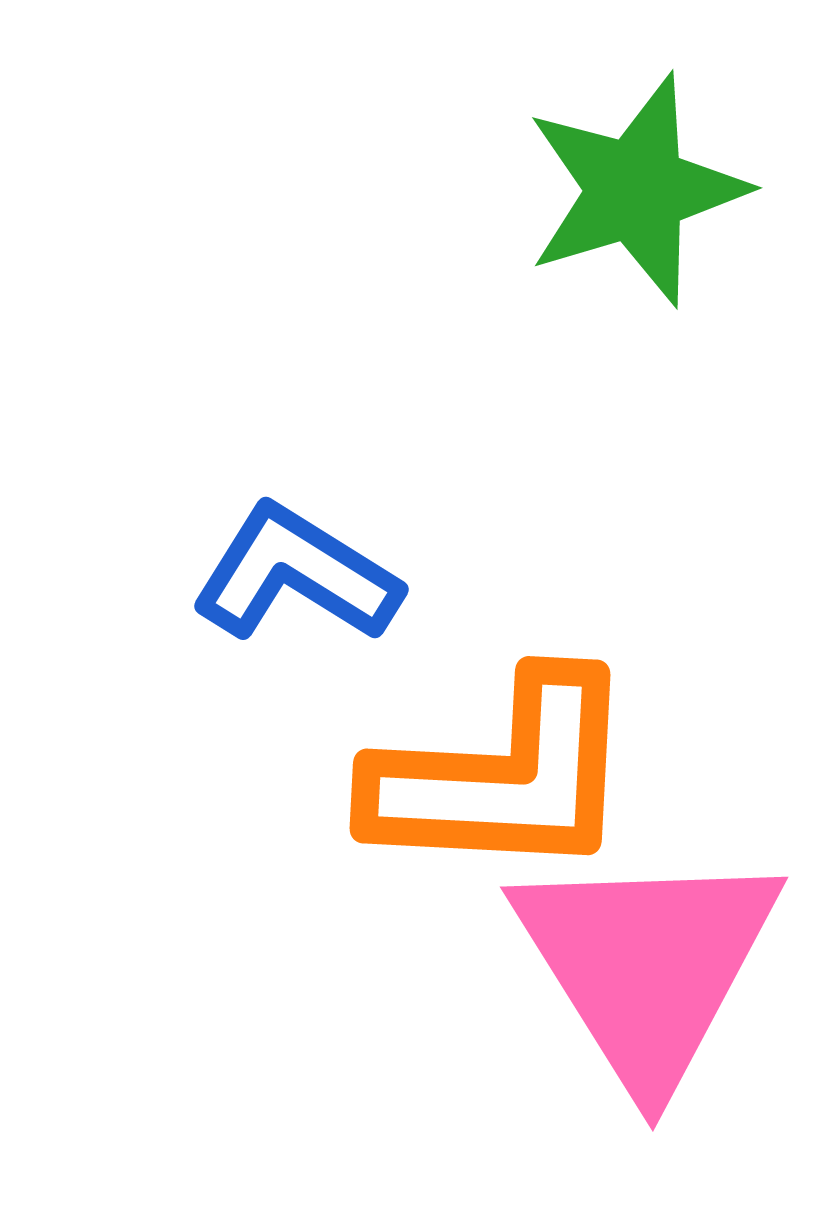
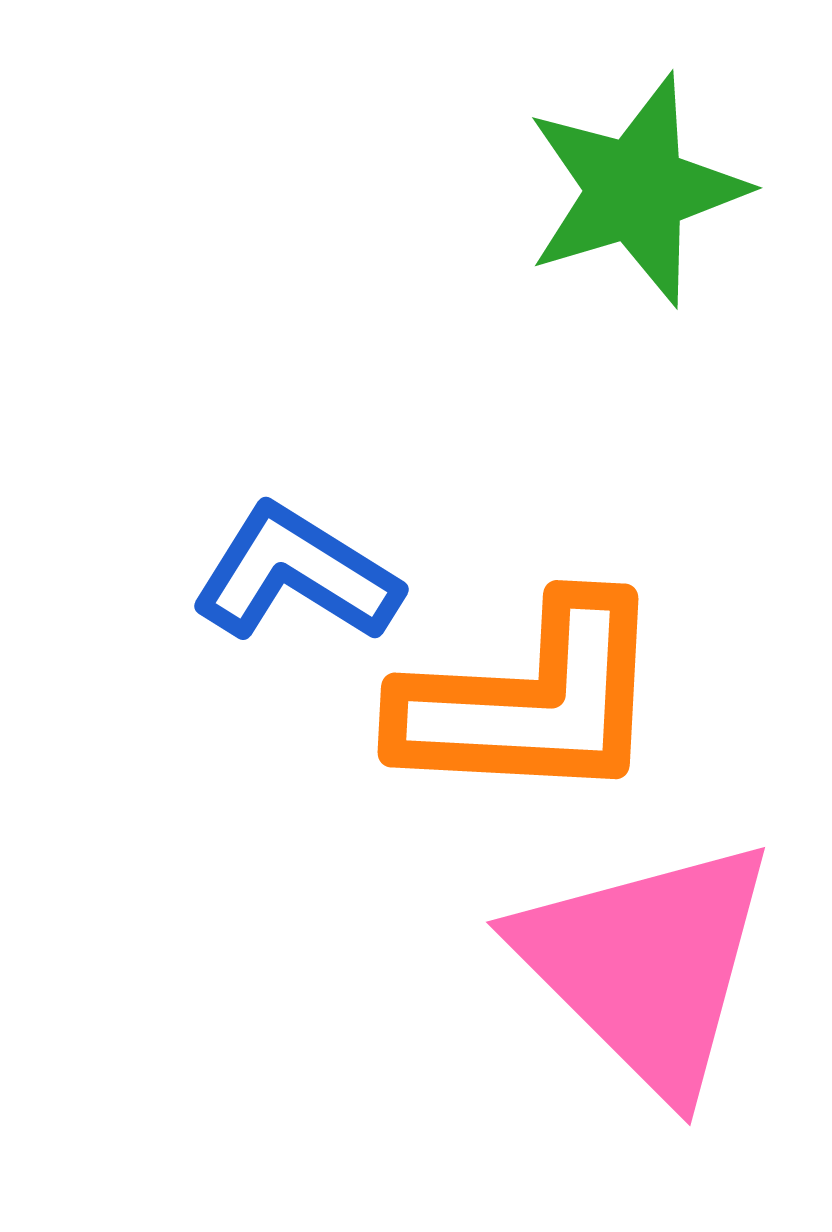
orange L-shape: moved 28 px right, 76 px up
pink triangle: rotated 13 degrees counterclockwise
